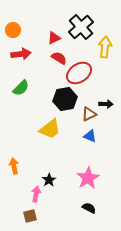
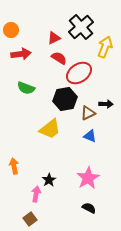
orange circle: moved 2 px left
yellow arrow: rotated 15 degrees clockwise
green semicircle: moved 5 px right; rotated 66 degrees clockwise
brown triangle: moved 1 px left, 1 px up
brown square: moved 3 px down; rotated 24 degrees counterclockwise
